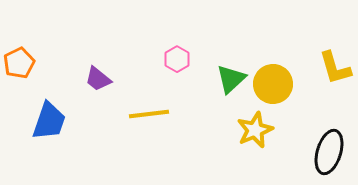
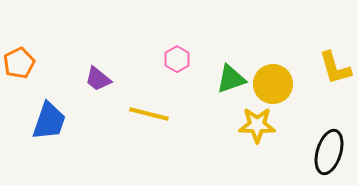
green triangle: rotated 24 degrees clockwise
yellow line: rotated 21 degrees clockwise
yellow star: moved 2 px right, 5 px up; rotated 24 degrees clockwise
